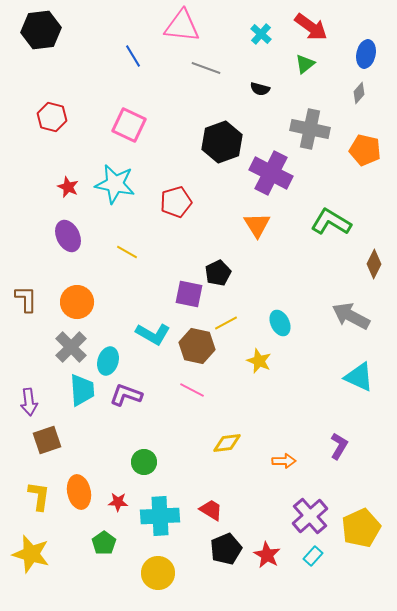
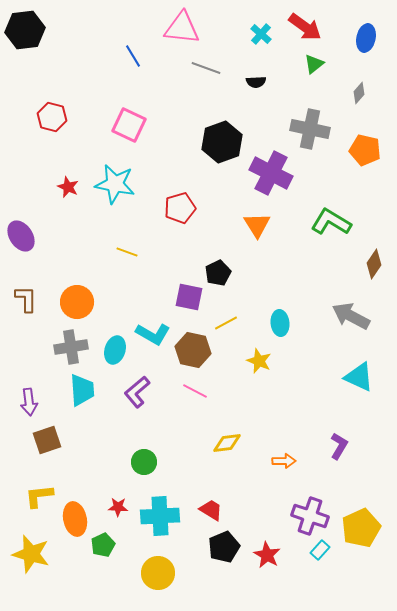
pink triangle at (182, 26): moved 2 px down
red arrow at (311, 27): moved 6 px left
black hexagon at (41, 30): moved 16 px left
blue ellipse at (366, 54): moved 16 px up
green triangle at (305, 64): moved 9 px right
black semicircle at (260, 89): moved 4 px left, 7 px up; rotated 18 degrees counterclockwise
red pentagon at (176, 202): moved 4 px right, 6 px down
purple ellipse at (68, 236): moved 47 px left; rotated 8 degrees counterclockwise
yellow line at (127, 252): rotated 10 degrees counterclockwise
brown diamond at (374, 264): rotated 8 degrees clockwise
purple square at (189, 294): moved 3 px down
cyan ellipse at (280, 323): rotated 20 degrees clockwise
brown hexagon at (197, 346): moved 4 px left, 4 px down
gray cross at (71, 347): rotated 36 degrees clockwise
cyan ellipse at (108, 361): moved 7 px right, 11 px up
pink line at (192, 390): moved 3 px right, 1 px down
purple L-shape at (126, 395): moved 11 px right, 3 px up; rotated 60 degrees counterclockwise
orange ellipse at (79, 492): moved 4 px left, 27 px down
yellow L-shape at (39, 496): rotated 104 degrees counterclockwise
red star at (118, 502): moved 5 px down
purple cross at (310, 516): rotated 30 degrees counterclockwise
green pentagon at (104, 543): moved 1 px left, 2 px down; rotated 10 degrees clockwise
black pentagon at (226, 549): moved 2 px left, 2 px up
cyan rectangle at (313, 556): moved 7 px right, 6 px up
